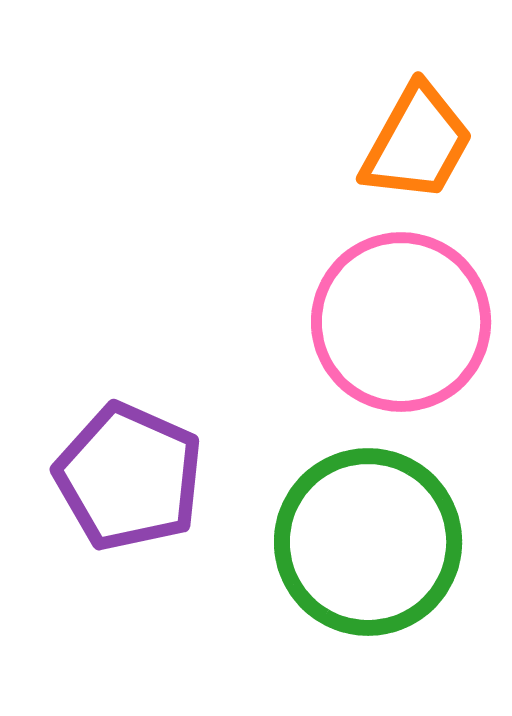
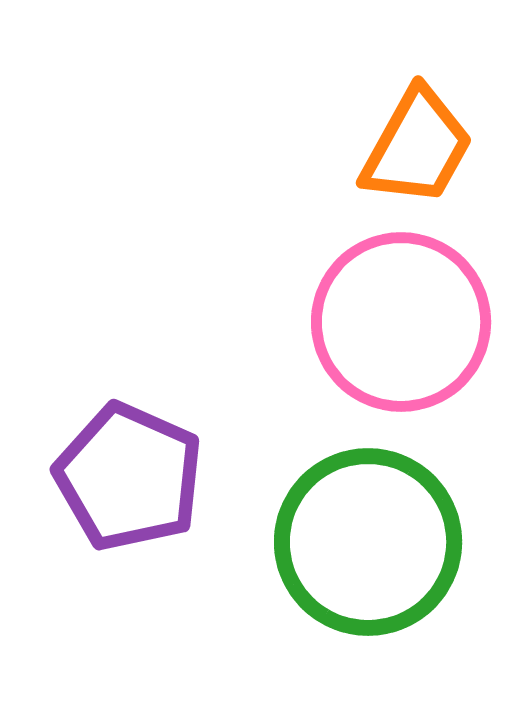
orange trapezoid: moved 4 px down
